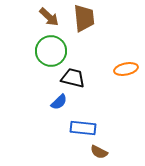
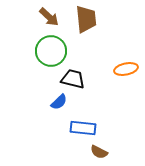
brown trapezoid: moved 2 px right, 1 px down
black trapezoid: moved 1 px down
